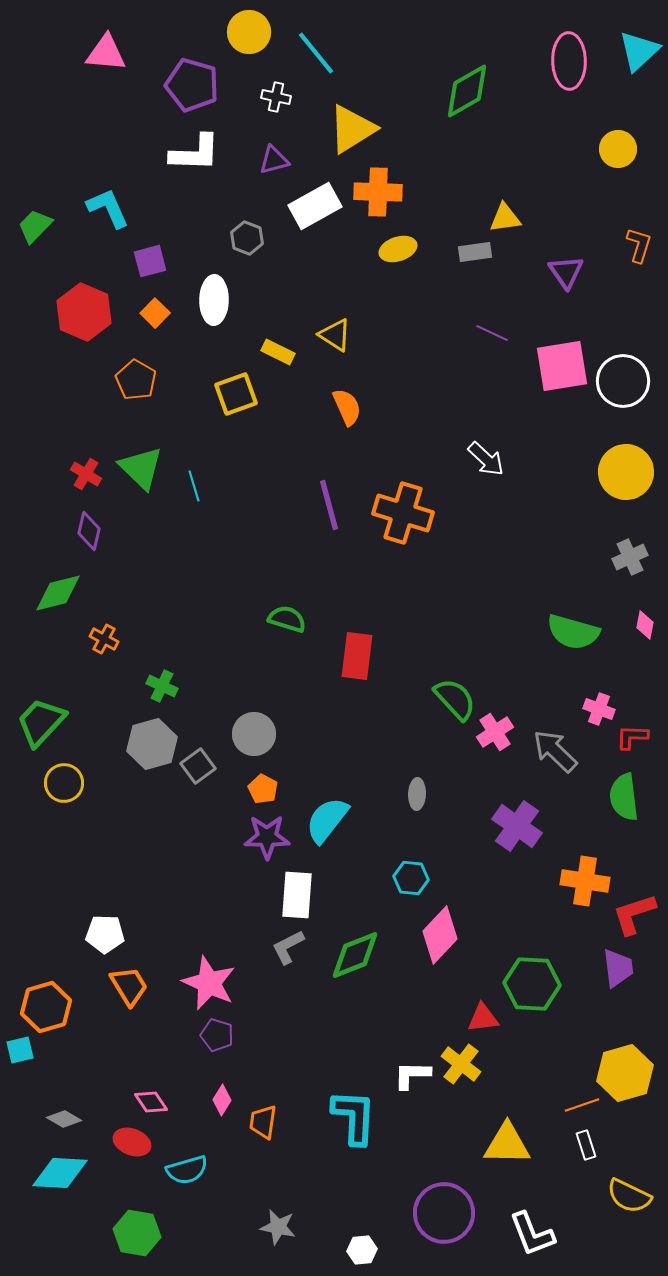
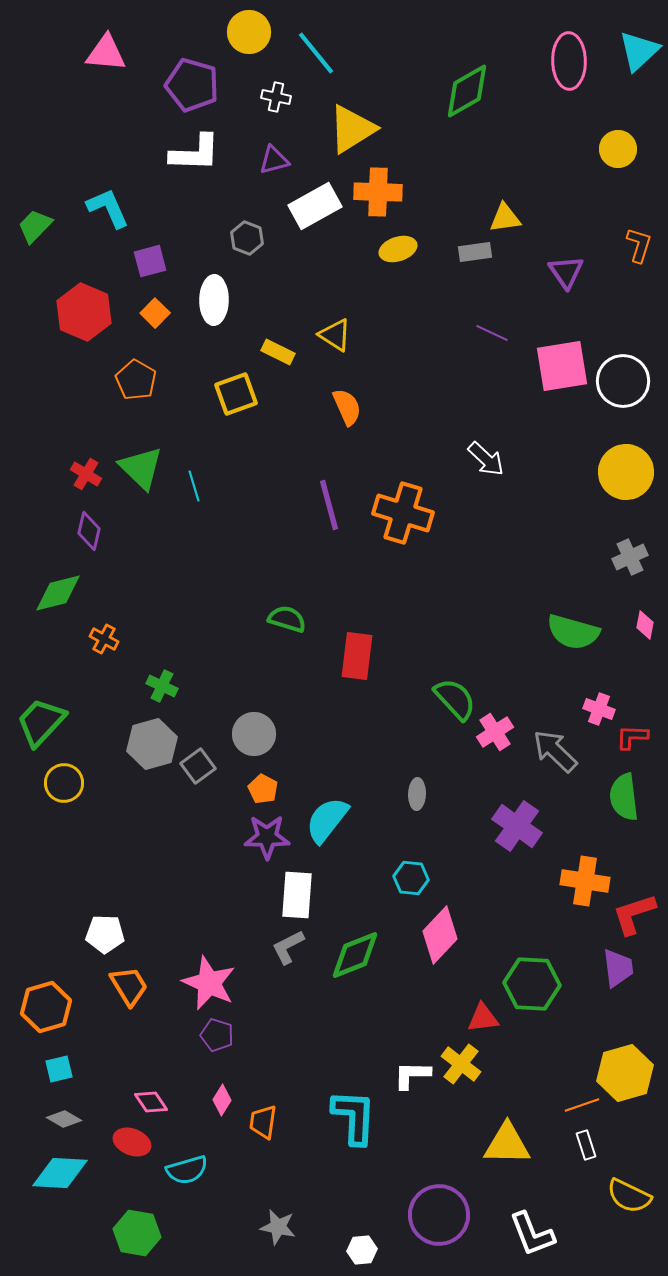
cyan square at (20, 1050): moved 39 px right, 19 px down
purple circle at (444, 1213): moved 5 px left, 2 px down
